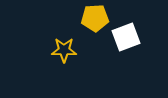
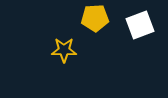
white square: moved 14 px right, 12 px up
